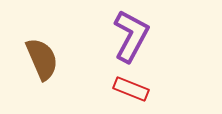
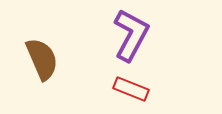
purple L-shape: moved 1 px up
